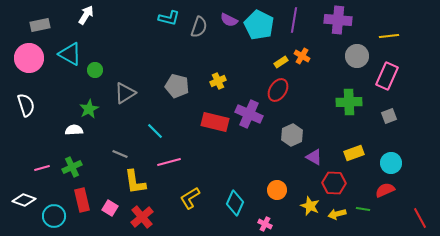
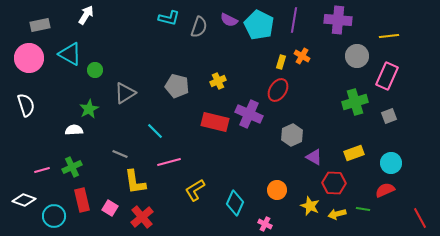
yellow rectangle at (281, 62): rotated 40 degrees counterclockwise
green cross at (349, 102): moved 6 px right; rotated 15 degrees counterclockwise
pink line at (42, 168): moved 2 px down
yellow L-shape at (190, 198): moved 5 px right, 8 px up
